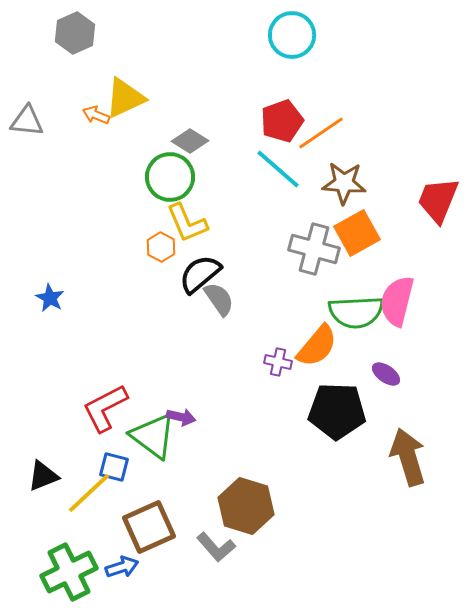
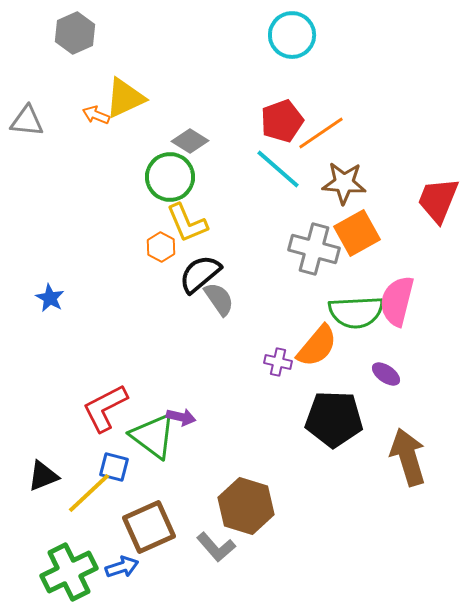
black pentagon: moved 3 px left, 8 px down
